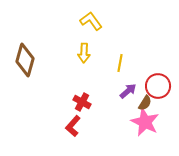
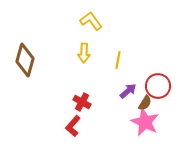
yellow line: moved 2 px left, 3 px up
